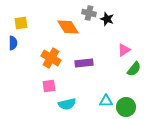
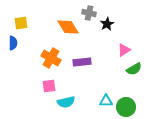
black star: moved 5 px down; rotated 24 degrees clockwise
purple rectangle: moved 2 px left, 1 px up
green semicircle: rotated 21 degrees clockwise
cyan semicircle: moved 1 px left, 2 px up
